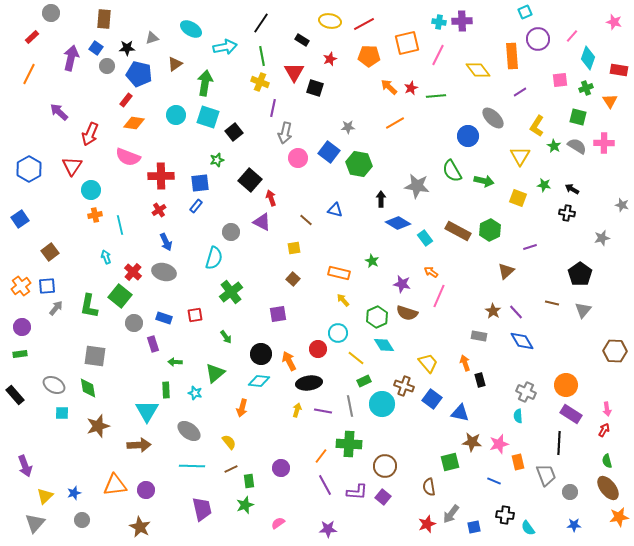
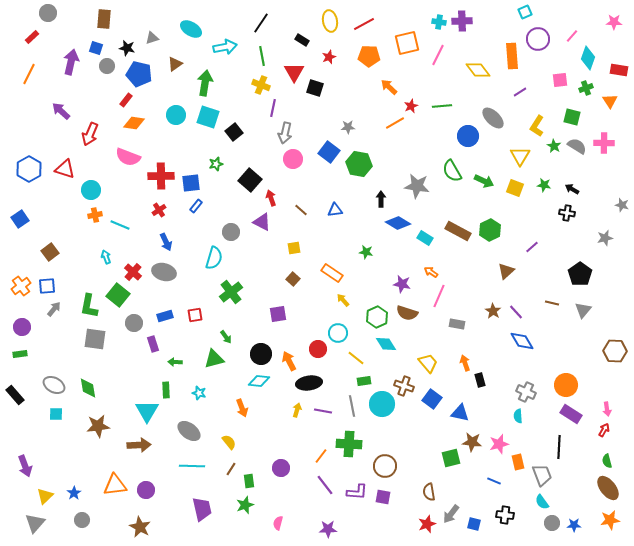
gray circle at (51, 13): moved 3 px left
yellow ellipse at (330, 21): rotated 70 degrees clockwise
pink star at (614, 22): rotated 14 degrees counterclockwise
blue square at (96, 48): rotated 16 degrees counterclockwise
black star at (127, 48): rotated 14 degrees clockwise
purple arrow at (71, 58): moved 4 px down
red star at (330, 59): moved 1 px left, 2 px up
yellow cross at (260, 82): moved 1 px right, 3 px down
red star at (411, 88): moved 18 px down
green line at (436, 96): moved 6 px right, 10 px down
purple arrow at (59, 112): moved 2 px right, 1 px up
green square at (578, 117): moved 6 px left
pink circle at (298, 158): moved 5 px left, 1 px down
green star at (217, 160): moved 1 px left, 4 px down
red triangle at (72, 166): moved 7 px left, 3 px down; rotated 45 degrees counterclockwise
green arrow at (484, 181): rotated 12 degrees clockwise
blue square at (200, 183): moved 9 px left
yellow square at (518, 198): moved 3 px left, 10 px up
blue triangle at (335, 210): rotated 21 degrees counterclockwise
brown line at (306, 220): moved 5 px left, 10 px up
cyan line at (120, 225): rotated 54 degrees counterclockwise
cyan rectangle at (425, 238): rotated 21 degrees counterclockwise
gray star at (602, 238): moved 3 px right
purple line at (530, 247): moved 2 px right; rotated 24 degrees counterclockwise
green star at (372, 261): moved 6 px left, 9 px up; rotated 16 degrees counterclockwise
orange rectangle at (339, 273): moved 7 px left; rotated 20 degrees clockwise
green square at (120, 296): moved 2 px left, 1 px up
gray arrow at (56, 308): moved 2 px left, 1 px down
blue rectangle at (164, 318): moved 1 px right, 2 px up; rotated 35 degrees counterclockwise
gray rectangle at (479, 336): moved 22 px left, 12 px up
cyan diamond at (384, 345): moved 2 px right, 1 px up
gray square at (95, 356): moved 17 px up
green triangle at (215, 373): moved 1 px left, 14 px up; rotated 25 degrees clockwise
green rectangle at (364, 381): rotated 16 degrees clockwise
cyan star at (195, 393): moved 4 px right
gray line at (350, 406): moved 2 px right
orange arrow at (242, 408): rotated 36 degrees counterclockwise
cyan square at (62, 413): moved 6 px left, 1 px down
brown star at (98, 426): rotated 10 degrees clockwise
black line at (559, 443): moved 4 px down
green square at (450, 462): moved 1 px right, 4 px up
brown line at (231, 469): rotated 32 degrees counterclockwise
gray trapezoid at (546, 475): moved 4 px left
purple line at (325, 485): rotated 10 degrees counterclockwise
brown semicircle at (429, 487): moved 5 px down
gray circle at (570, 492): moved 18 px left, 31 px down
blue star at (74, 493): rotated 16 degrees counterclockwise
purple square at (383, 497): rotated 28 degrees counterclockwise
orange star at (619, 517): moved 9 px left, 3 px down
pink semicircle at (278, 523): rotated 40 degrees counterclockwise
blue square at (474, 527): moved 3 px up; rotated 24 degrees clockwise
cyan semicircle at (528, 528): moved 14 px right, 26 px up
